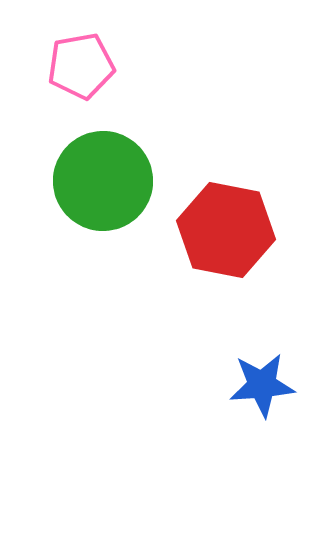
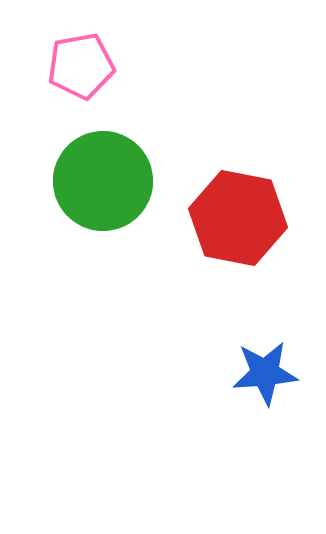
red hexagon: moved 12 px right, 12 px up
blue star: moved 3 px right, 12 px up
